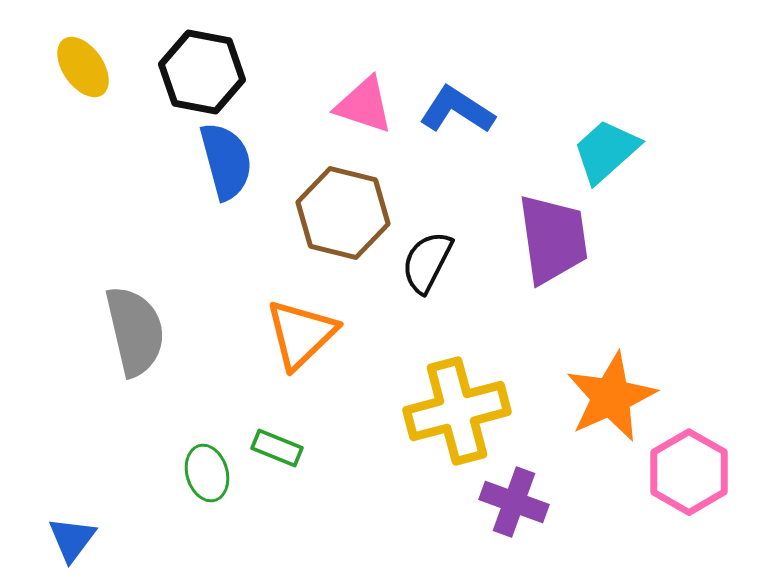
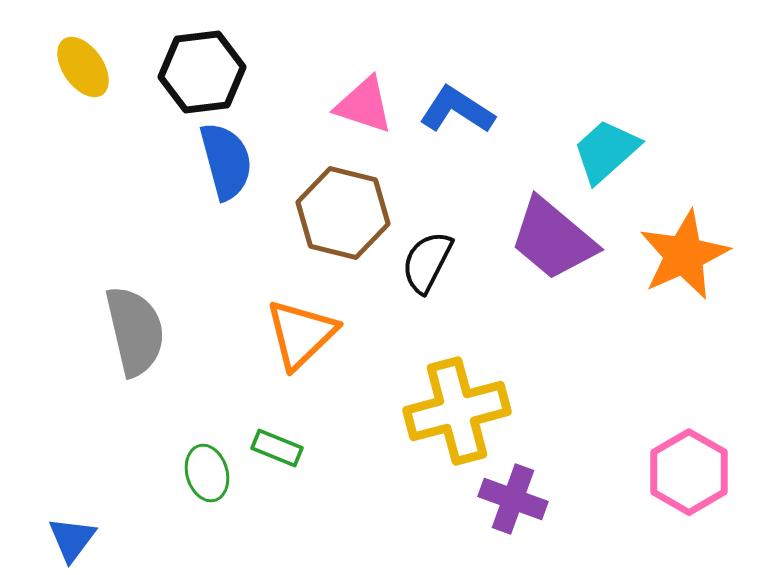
black hexagon: rotated 18 degrees counterclockwise
purple trapezoid: rotated 138 degrees clockwise
orange star: moved 73 px right, 142 px up
purple cross: moved 1 px left, 3 px up
